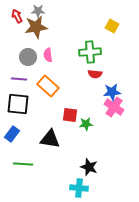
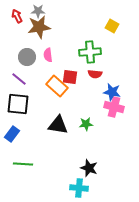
brown star: moved 3 px right
gray circle: moved 1 px left
purple line: rotated 35 degrees clockwise
orange rectangle: moved 9 px right
blue star: rotated 18 degrees clockwise
pink cross: rotated 18 degrees counterclockwise
red square: moved 38 px up
black triangle: moved 8 px right, 14 px up
black star: moved 1 px down
